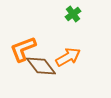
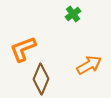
orange arrow: moved 21 px right, 8 px down
brown diamond: moved 13 px down; rotated 60 degrees clockwise
